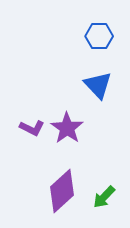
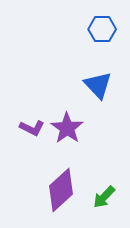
blue hexagon: moved 3 px right, 7 px up
purple diamond: moved 1 px left, 1 px up
